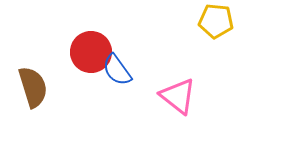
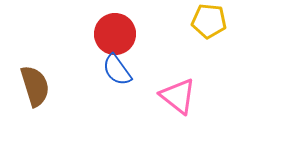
yellow pentagon: moved 7 px left
red circle: moved 24 px right, 18 px up
brown semicircle: moved 2 px right, 1 px up
